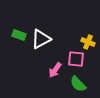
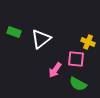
green rectangle: moved 5 px left, 3 px up
white triangle: rotated 10 degrees counterclockwise
green semicircle: rotated 18 degrees counterclockwise
